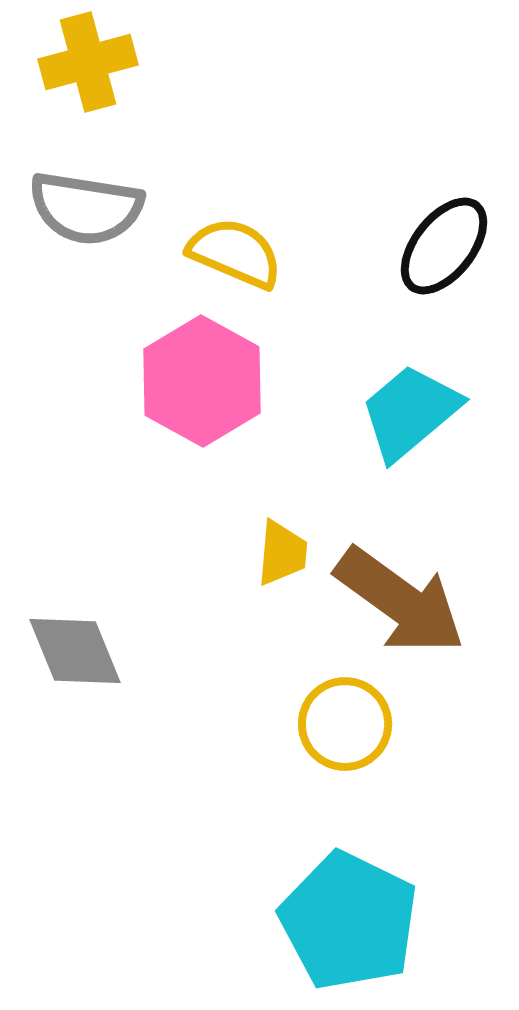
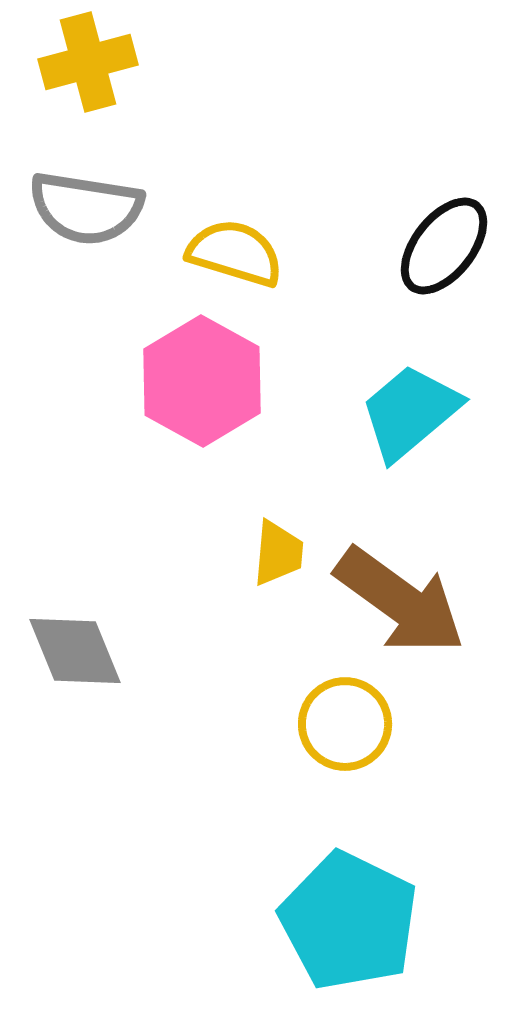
yellow semicircle: rotated 6 degrees counterclockwise
yellow trapezoid: moved 4 px left
